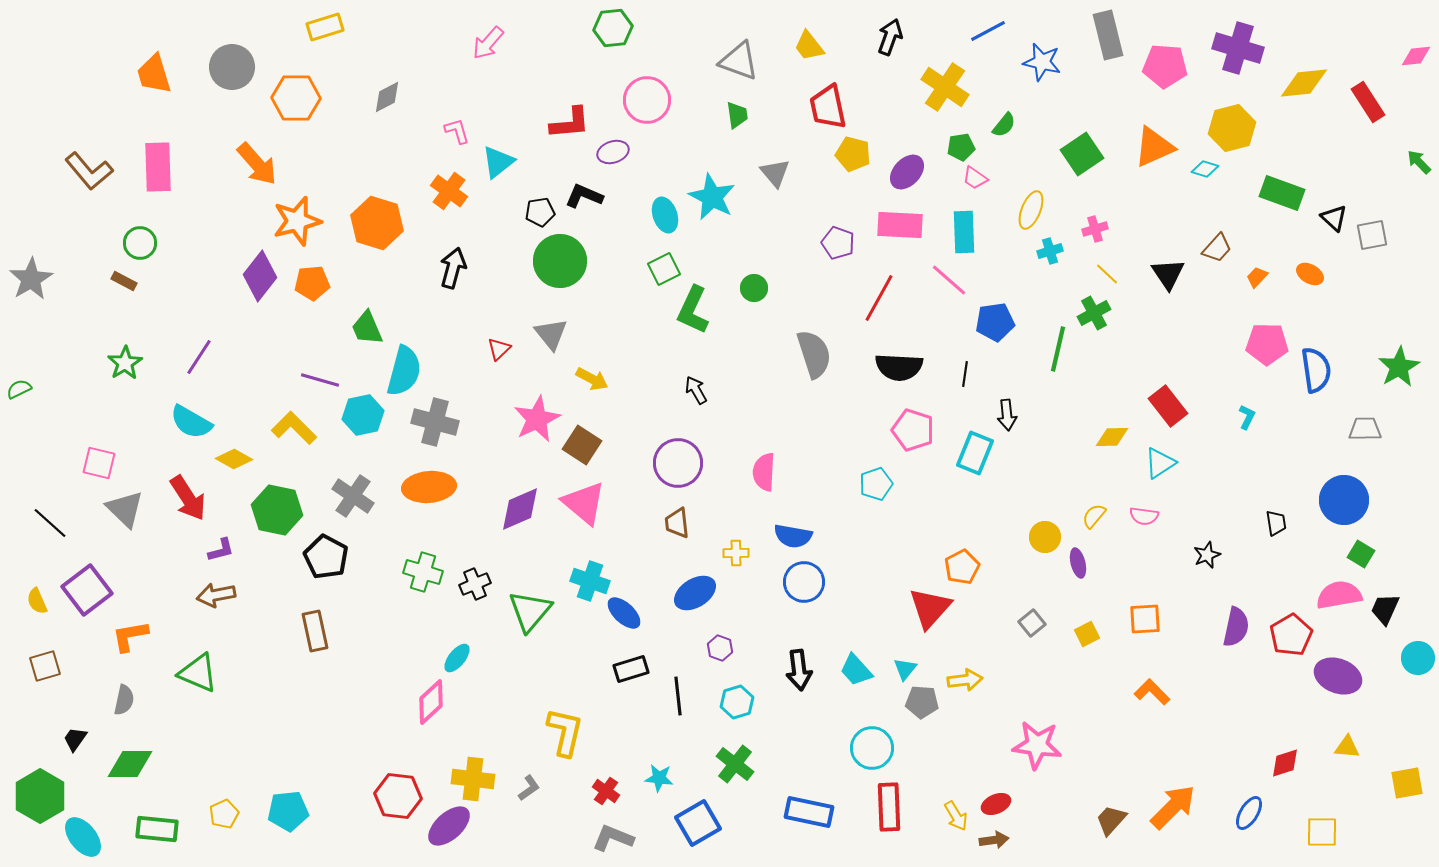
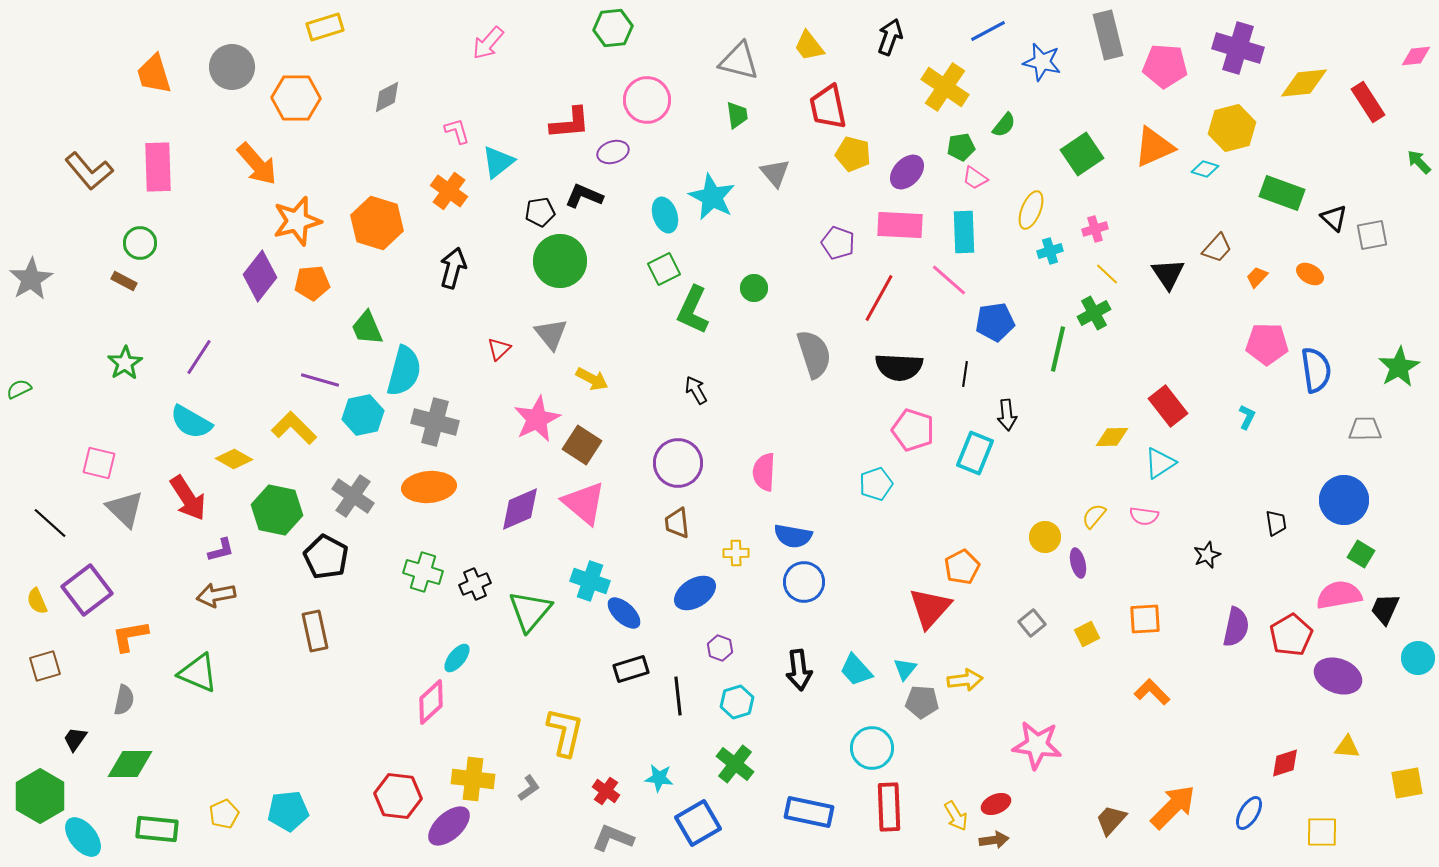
gray triangle at (739, 61): rotated 6 degrees counterclockwise
